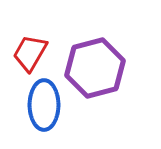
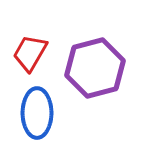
blue ellipse: moved 7 px left, 8 px down
